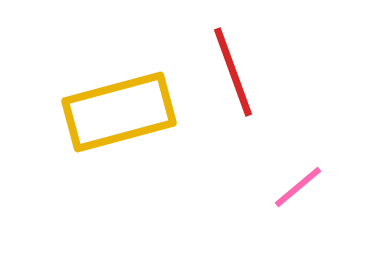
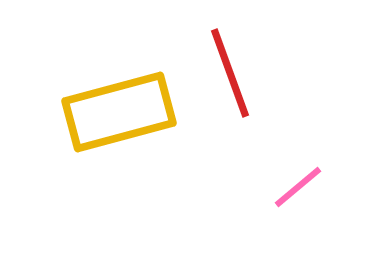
red line: moved 3 px left, 1 px down
